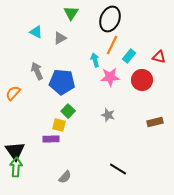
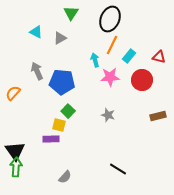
brown rectangle: moved 3 px right, 6 px up
